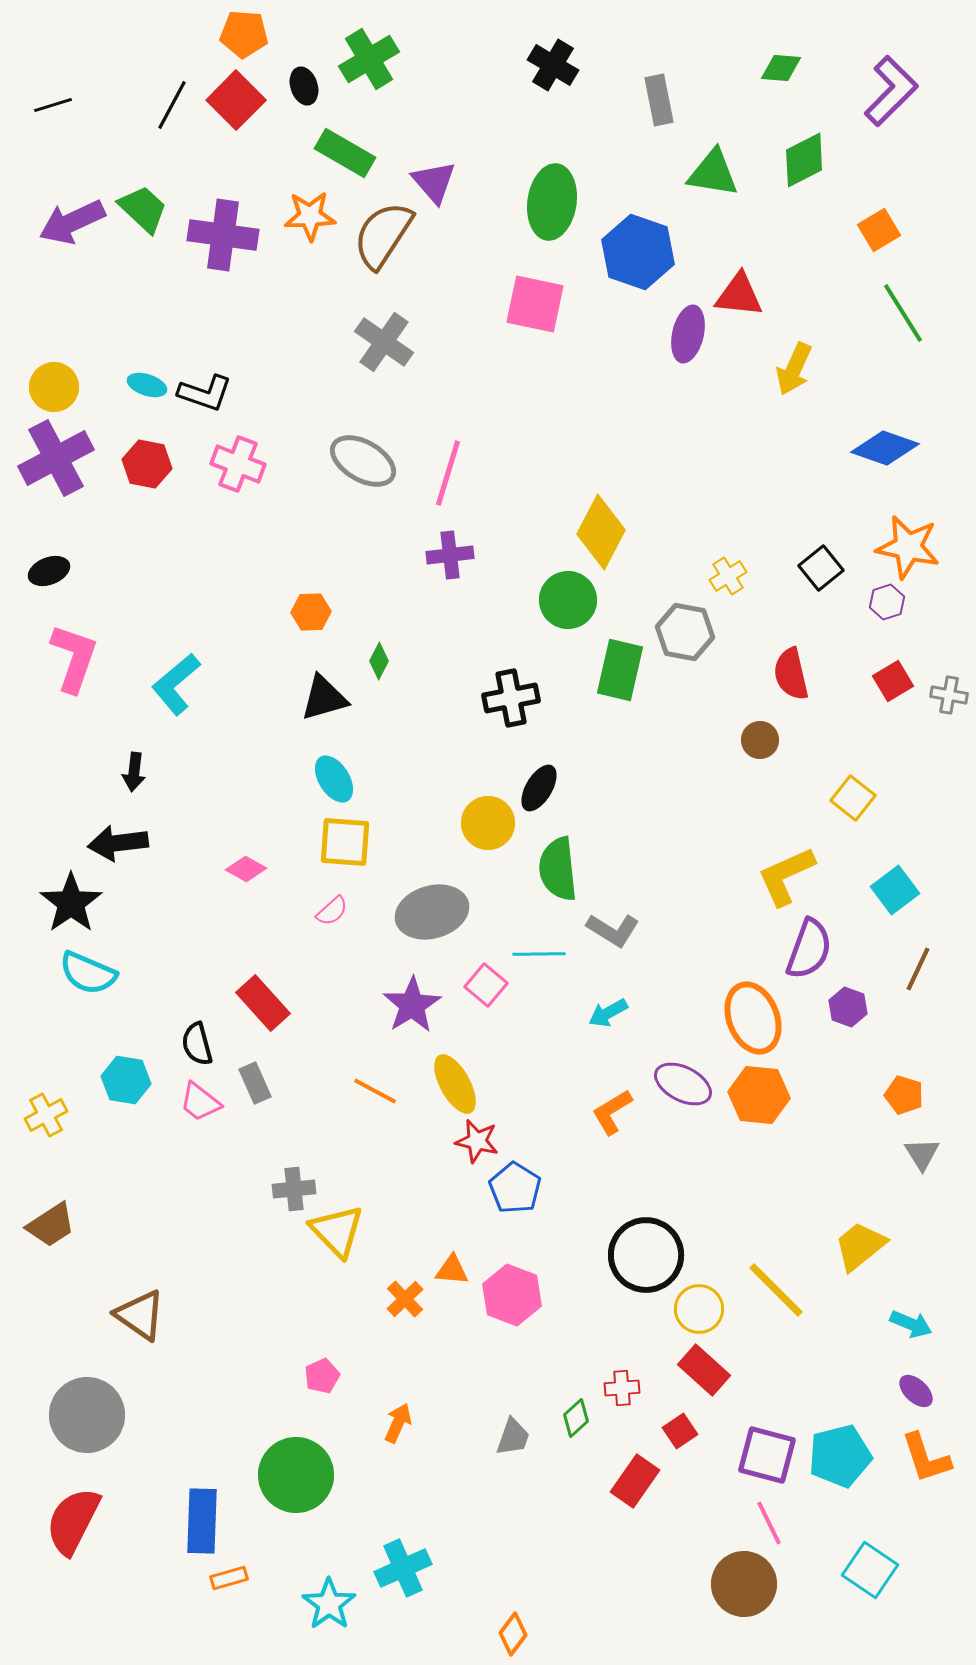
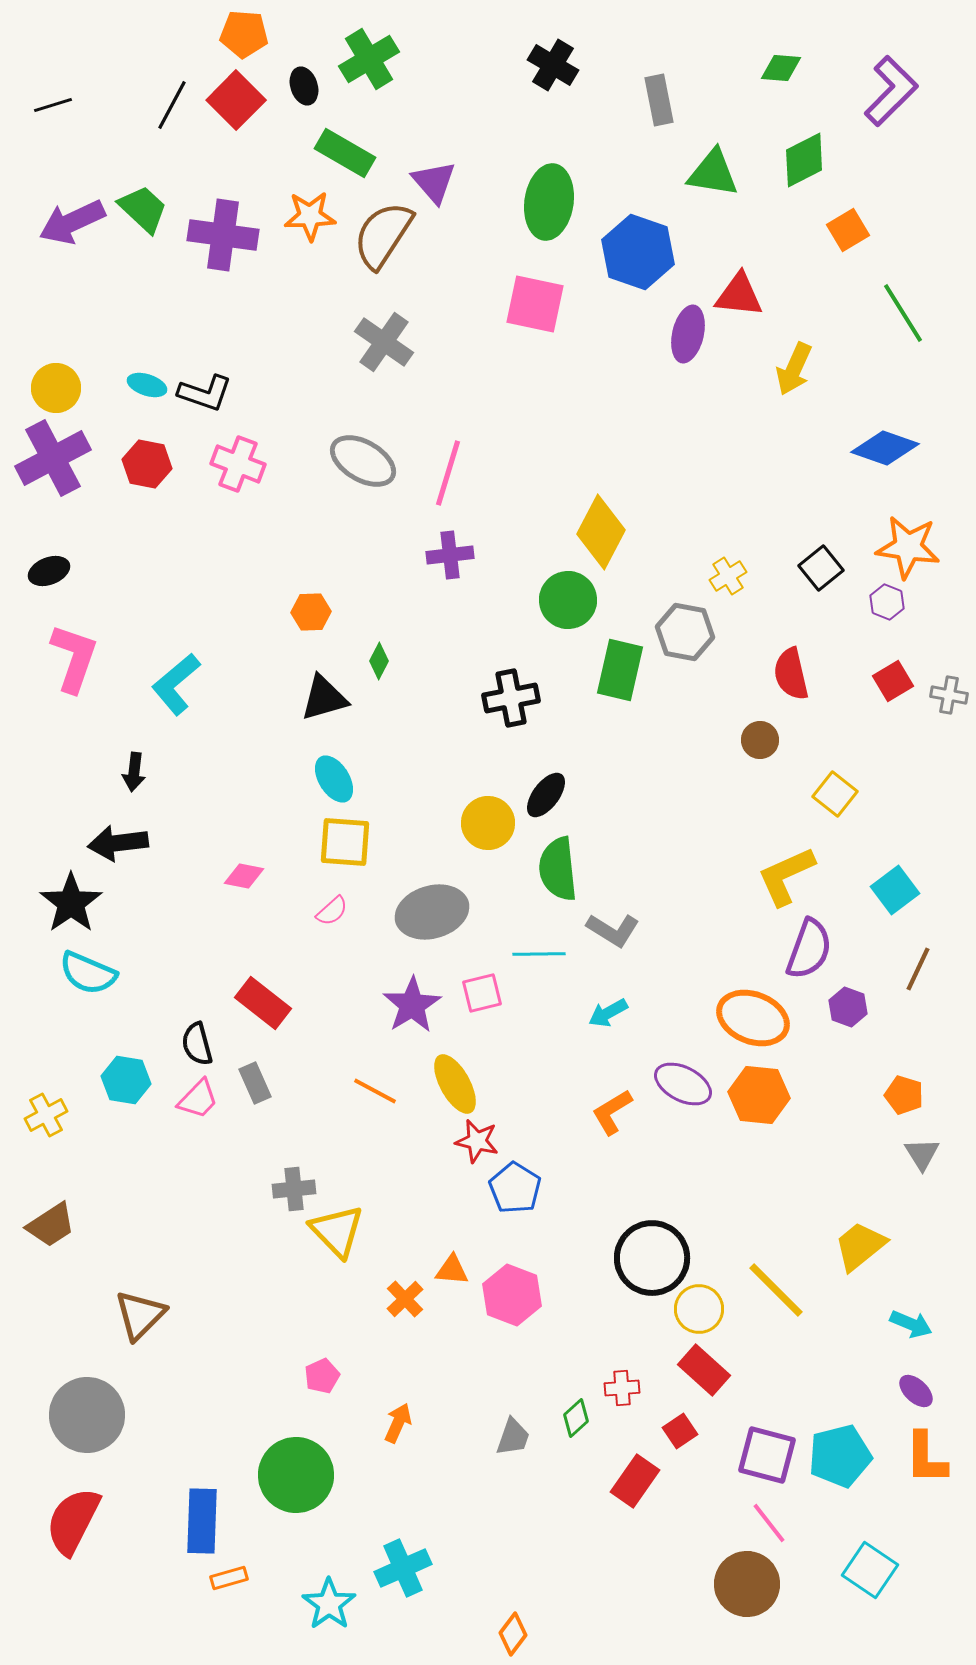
green ellipse at (552, 202): moved 3 px left
orange square at (879, 230): moved 31 px left
yellow circle at (54, 387): moved 2 px right, 1 px down
purple cross at (56, 458): moved 3 px left
orange star at (908, 547): rotated 4 degrees counterclockwise
purple hexagon at (887, 602): rotated 20 degrees counterclockwise
black ellipse at (539, 788): moved 7 px right, 7 px down; rotated 6 degrees clockwise
yellow square at (853, 798): moved 18 px left, 4 px up
pink diamond at (246, 869): moved 2 px left, 7 px down; rotated 18 degrees counterclockwise
pink square at (486, 985): moved 4 px left, 8 px down; rotated 36 degrees clockwise
red rectangle at (263, 1003): rotated 10 degrees counterclockwise
orange ellipse at (753, 1018): rotated 48 degrees counterclockwise
pink trapezoid at (200, 1102): moved 2 px left, 3 px up; rotated 84 degrees counterclockwise
black circle at (646, 1255): moved 6 px right, 3 px down
brown triangle at (140, 1315): rotated 40 degrees clockwise
orange L-shape at (926, 1458): rotated 18 degrees clockwise
pink line at (769, 1523): rotated 12 degrees counterclockwise
brown circle at (744, 1584): moved 3 px right
